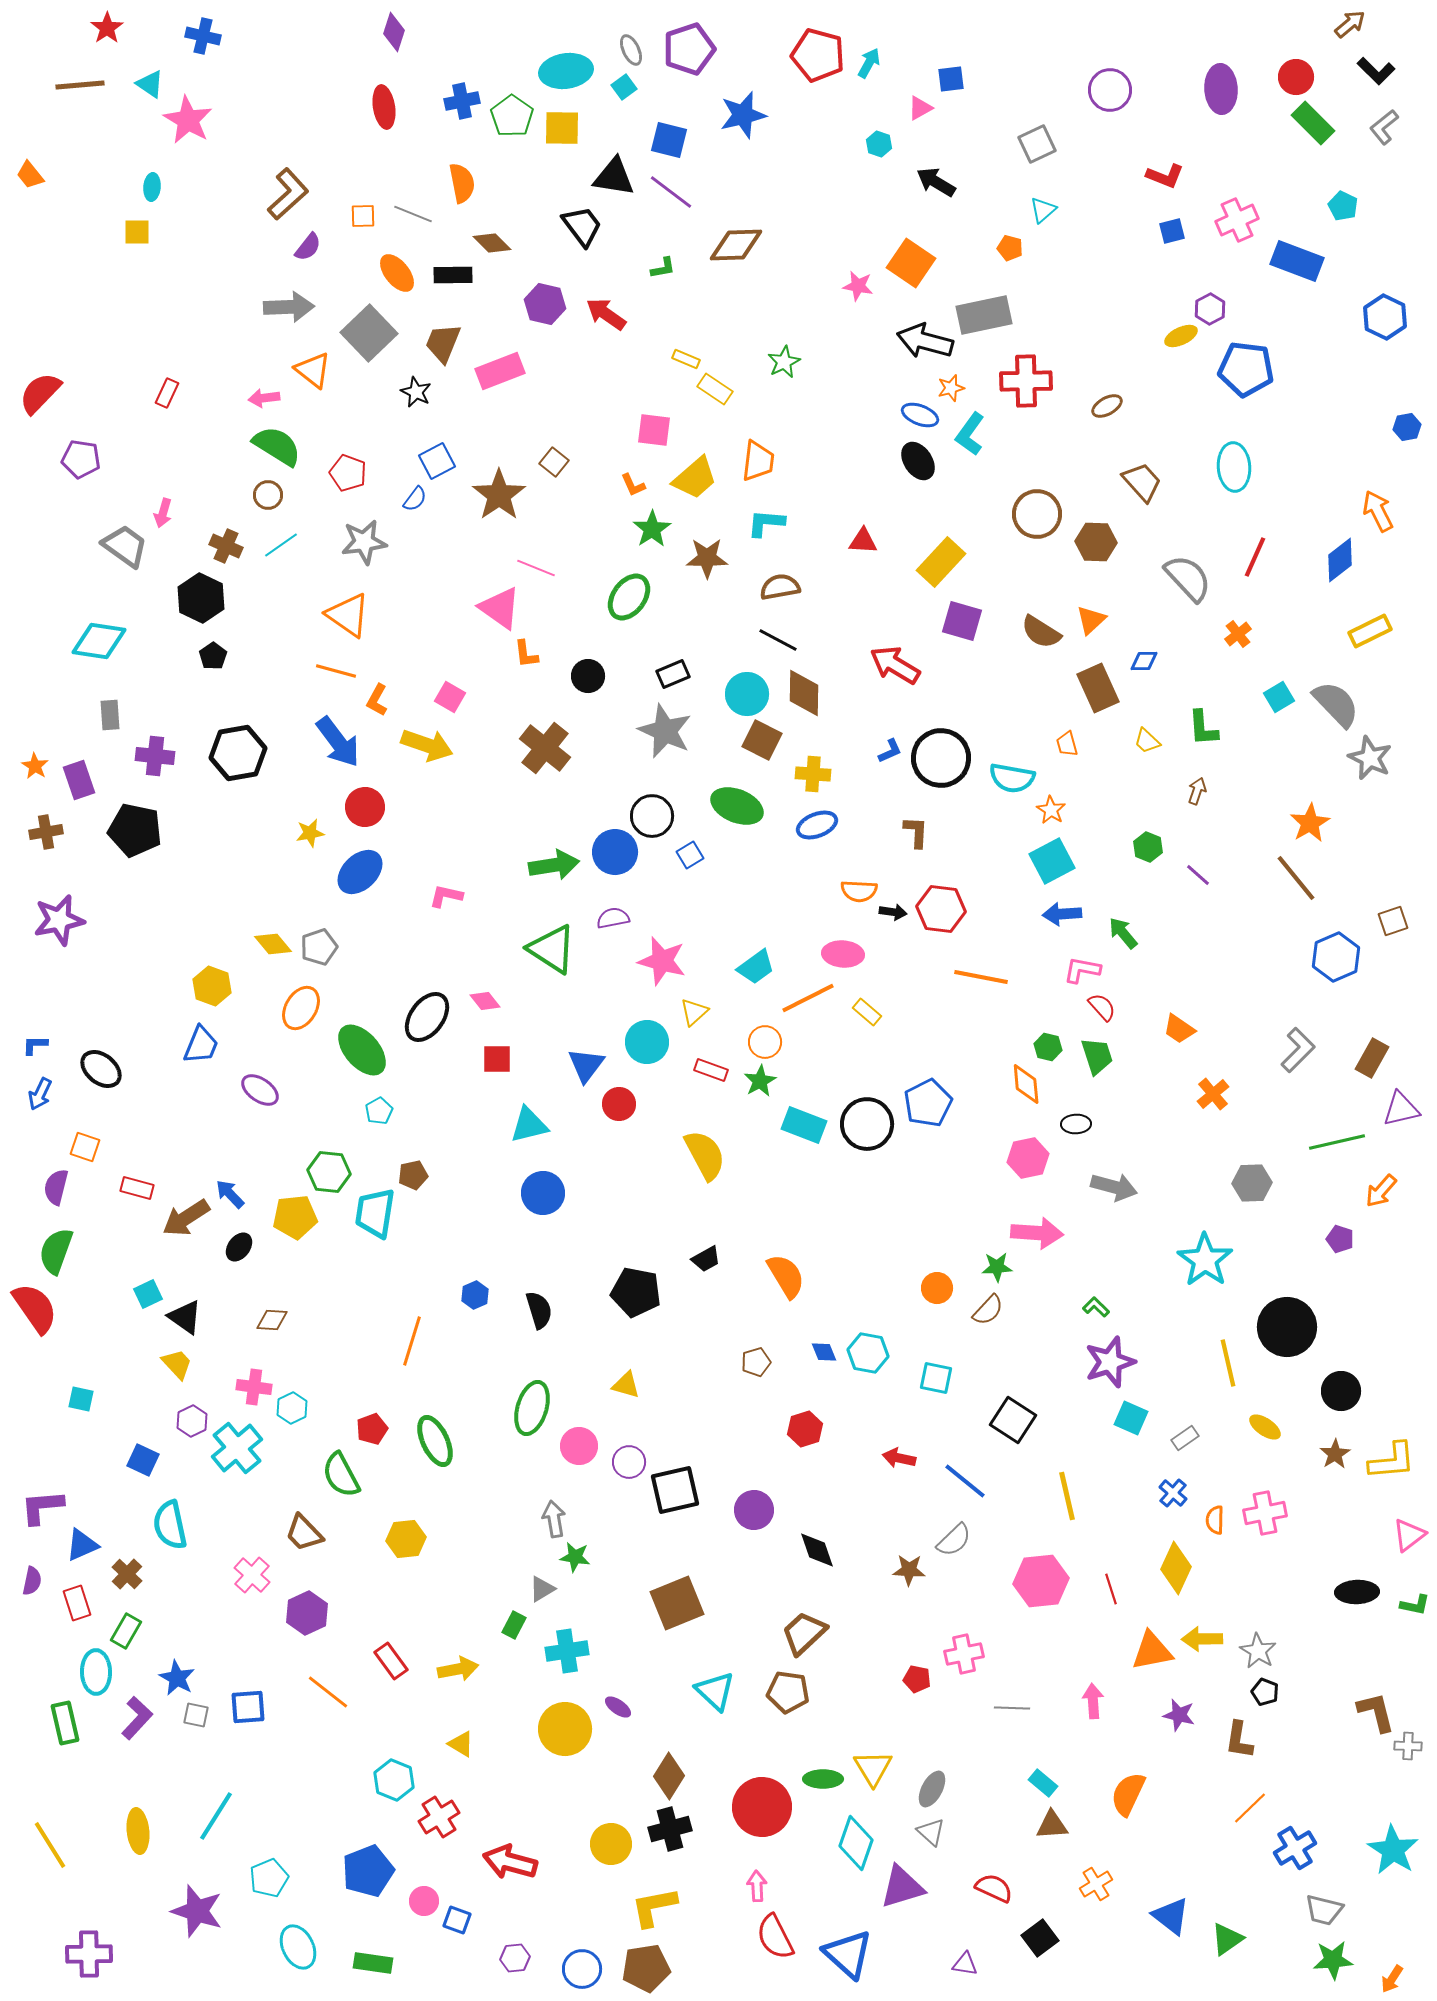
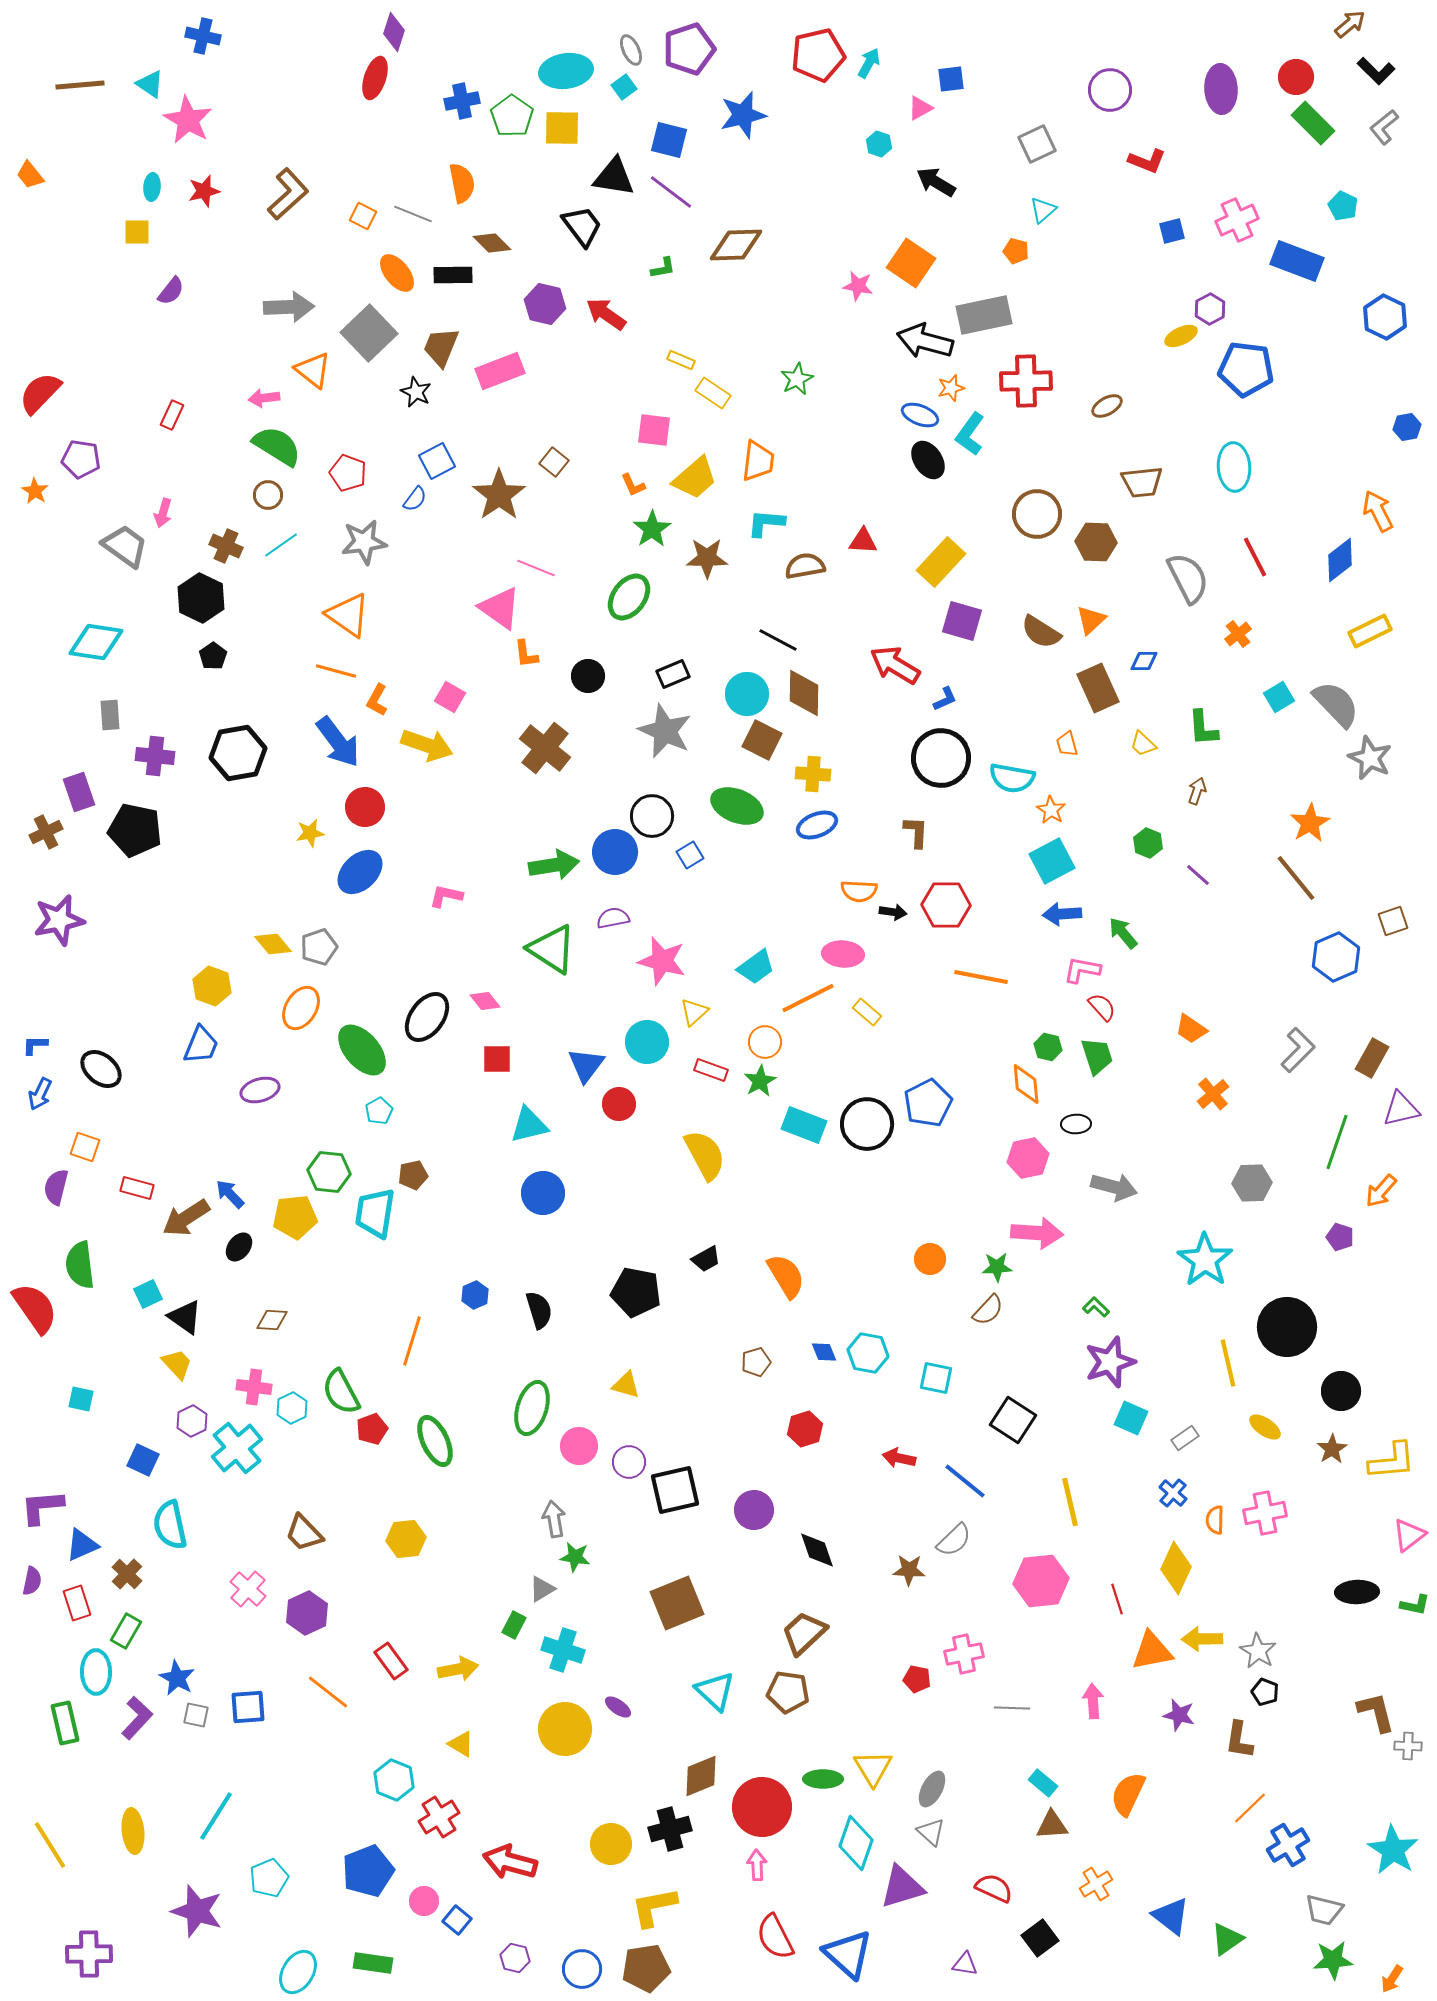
red star at (107, 28): moved 97 px right, 163 px down; rotated 20 degrees clockwise
red pentagon at (818, 55): rotated 28 degrees counterclockwise
red ellipse at (384, 107): moved 9 px left, 29 px up; rotated 27 degrees clockwise
red L-shape at (1165, 176): moved 18 px left, 15 px up
orange square at (363, 216): rotated 28 degrees clockwise
purple semicircle at (308, 247): moved 137 px left, 44 px down
orange pentagon at (1010, 248): moved 6 px right, 3 px down
brown trapezoid at (443, 343): moved 2 px left, 4 px down
yellow rectangle at (686, 359): moved 5 px left, 1 px down
green star at (784, 362): moved 13 px right, 17 px down
yellow rectangle at (715, 389): moved 2 px left, 4 px down
red rectangle at (167, 393): moved 5 px right, 22 px down
black ellipse at (918, 461): moved 10 px right, 1 px up
brown trapezoid at (1142, 482): rotated 126 degrees clockwise
red line at (1255, 557): rotated 51 degrees counterclockwise
gray semicircle at (1188, 578): rotated 16 degrees clockwise
brown semicircle at (780, 587): moved 25 px right, 21 px up
cyan diamond at (99, 641): moved 3 px left, 1 px down
yellow trapezoid at (1147, 741): moved 4 px left, 3 px down
blue L-shape at (890, 751): moved 55 px right, 52 px up
orange star at (35, 766): moved 275 px up
purple rectangle at (79, 780): moved 12 px down
brown cross at (46, 832): rotated 16 degrees counterclockwise
green hexagon at (1148, 847): moved 4 px up
red hexagon at (941, 909): moved 5 px right, 4 px up; rotated 6 degrees counterclockwise
orange trapezoid at (1179, 1029): moved 12 px right
purple ellipse at (260, 1090): rotated 51 degrees counterclockwise
green line at (1337, 1142): rotated 58 degrees counterclockwise
purple pentagon at (1340, 1239): moved 2 px up
green semicircle at (56, 1251): moved 24 px right, 14 px down; rotated 27 degrees counterclockwise
orange circle at (937, 1288): moved 7 px left, 29 px up
brown star at (1335, 1454): moved 3 px left, 5 px up
green semicircle at (341, 1475): moved 83 px up
yellow line at (1067, 1496): moved 3 px right, 6 px down
pink cross at (252, 1575): moved 4 px left, 14 px down
red line at (1111, 1589): moved 6 px right, 10 px down
cyan cross at (567, 1651): moved 4 px left, 1 px up; rotated 27 degrees clockwise
brown diamond at (669, 1776): moved 32 px right; rotated 36 degrees clockwise
yellow ellipse at (138, 1831): moved 5 px left
blue cross at (1295, 1848): moved 7 px left, 3 px up
pink arrow at (757, 1886): moved 21 px up
blue square at (457, 1920): rotated 20 degrees clockwise
cyan ellipse at (298, 1947): moved 25 px down; rotated 57 degrees clockwise
purple hexagon at (515, 1958): rotated 20 degrees clockwise
